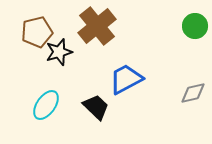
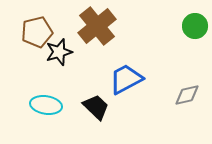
gray diamond: moved 6 px left, 2 px down
cyan ellipse: rotated 64 degrees clockwise
